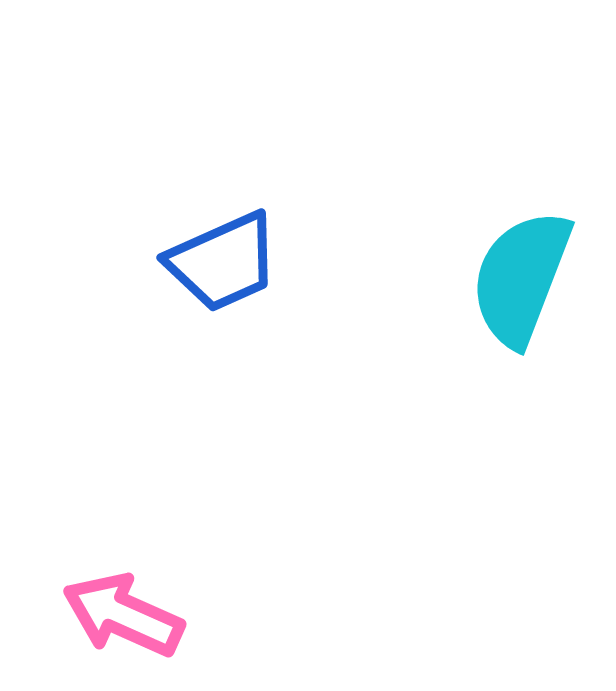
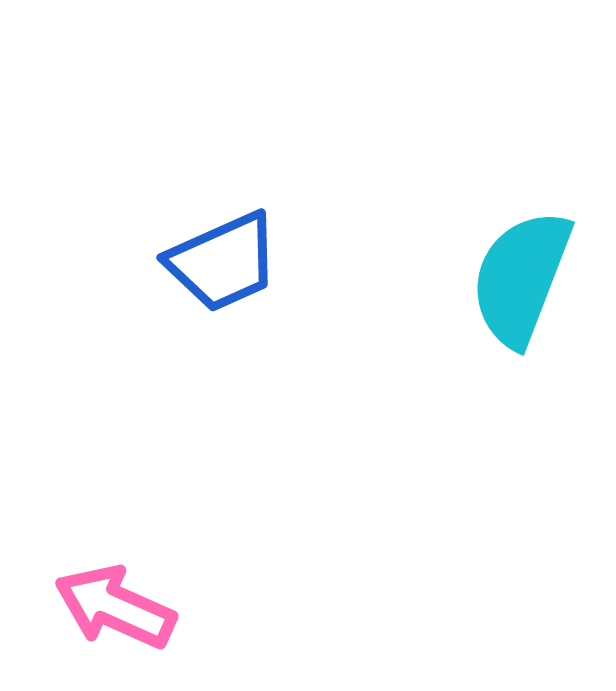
pink arrow: moved 8 px left, 8 px up
